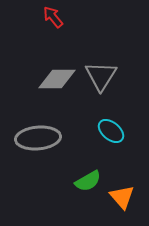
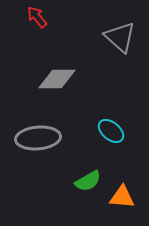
red arrow: moved 16 px left
gray triangle: moved 19 px right, 39 px up; rotated 20 degrees counterclockwise
orange triangle: rotated 44 degrees counterclockwise
